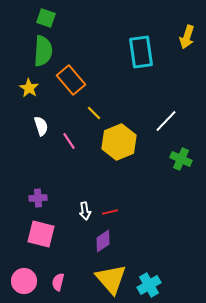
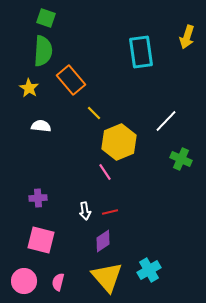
white semicircle: rotated 66 degrees counterclockwise
pink line: moved 36 px right, 31 px down
pink square: moved 6 px down
yellow triangle: moved 4 px left, 2 px up
cyan cross: moved 15 px up
